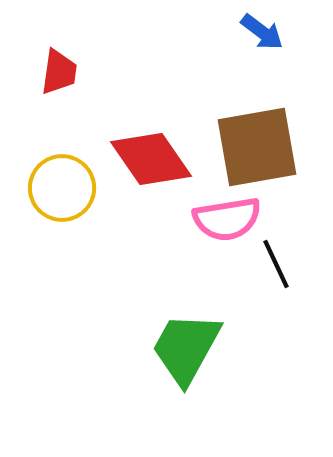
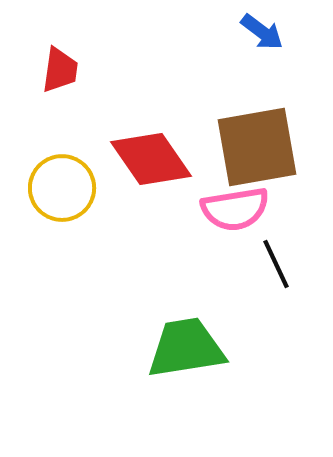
red trapezoid: moved 1 px right, 2 px up
pink semicircle: moved 8 px right, 10 px up
green trapezoid: rotated 52 degrees clockwise
